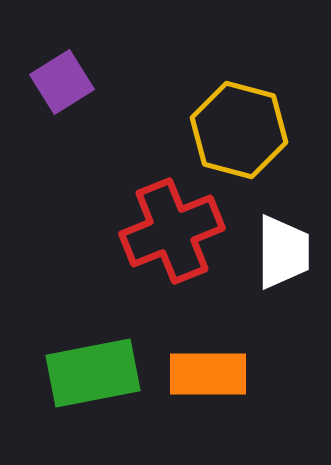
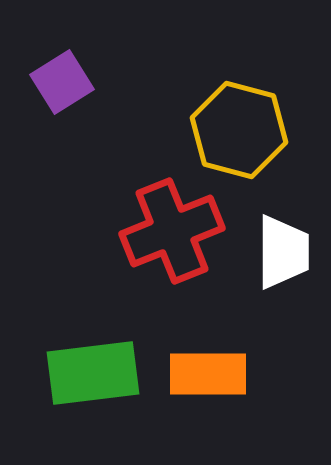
green rectangle: rotated 4 degrees clockwise
